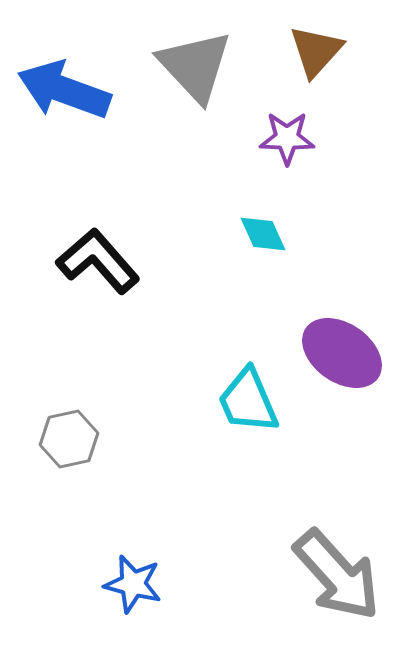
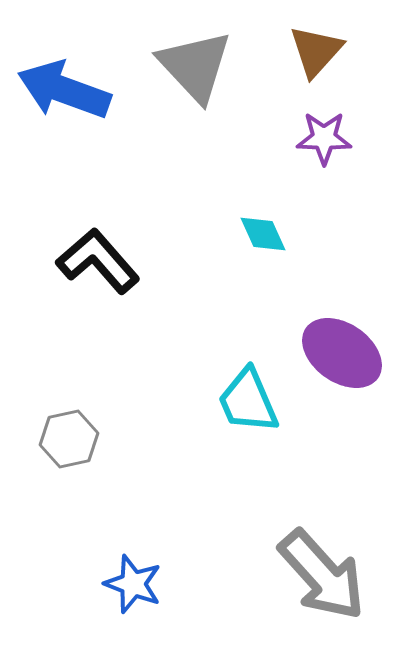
purple star: moved 37 px right
gray arrow: moved 15 px left
blue star: rotated 6 degrees clockwise
